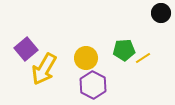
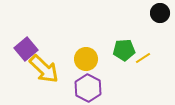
black circle: moved 1 px left
yellow circle: moved 1 px down
yellow arrow: rotated 76 degrees counterclockwise
purple hexagon: moved 5 px left, 3 px down
